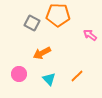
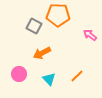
gray square: moved 2 px right, 3 px down
